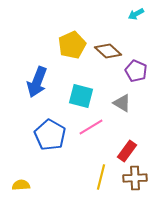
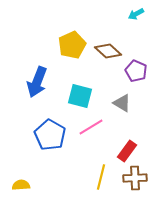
cyan square: moved 1 px left
